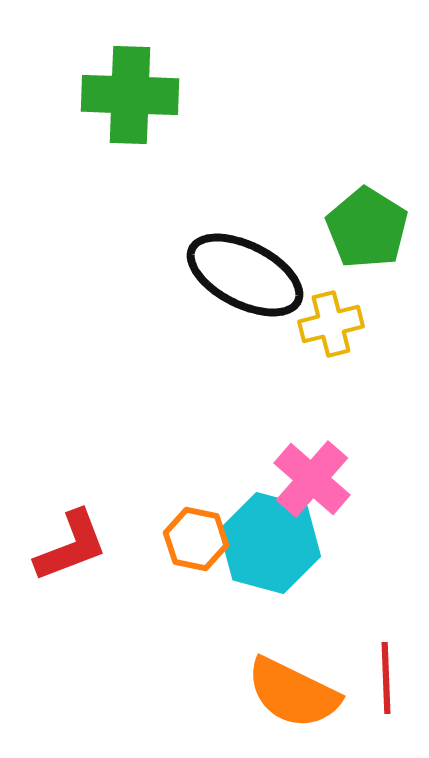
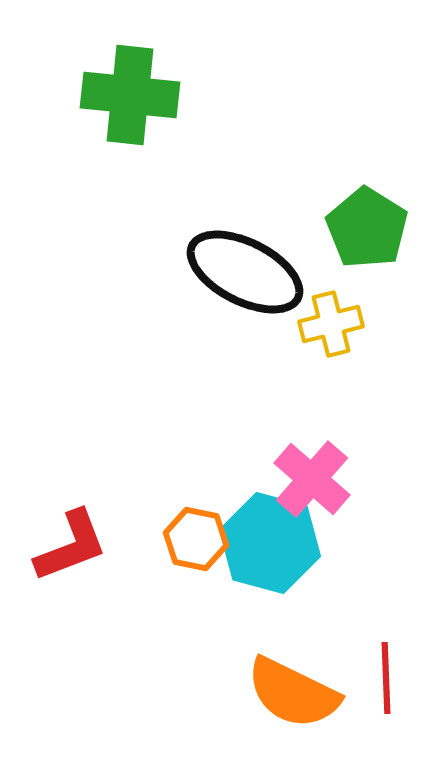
green cross: rotated 4 degrees clockwise
black ellipse: moved 3 px up
